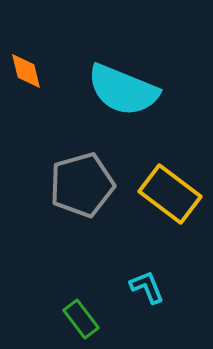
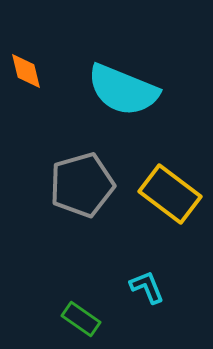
green rectangle: rotated 18 degrees counterclockwise
